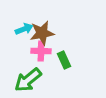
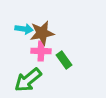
cyan arrow: rotated 30 degrees clockwise
green rectangle: rotated 12 degrees counterclockwise
